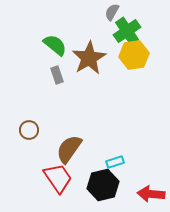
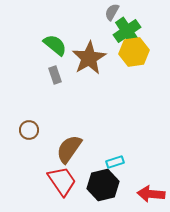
yellow hexagon: moved 3 px up
gray rectangle: moved 2 px left
red trapezoid: moved 4 px right, 3 px down
